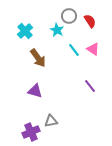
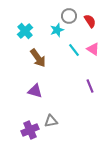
cyan star: rotated 24 degrees clockwise
purple line: rotated 16 degrees clockwise
purple cross: moved 1 px left, 2 px up
